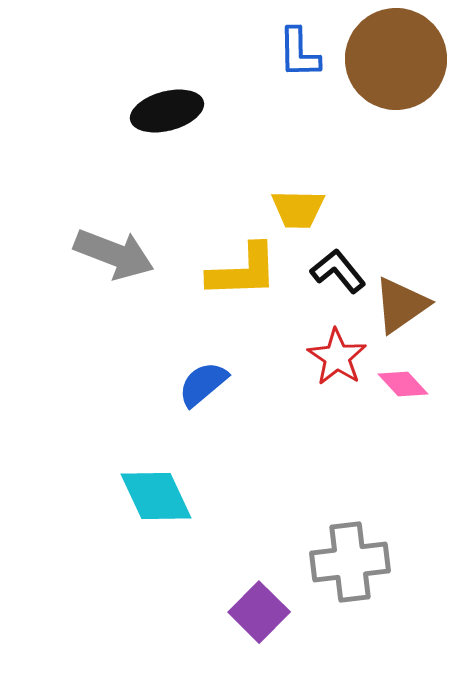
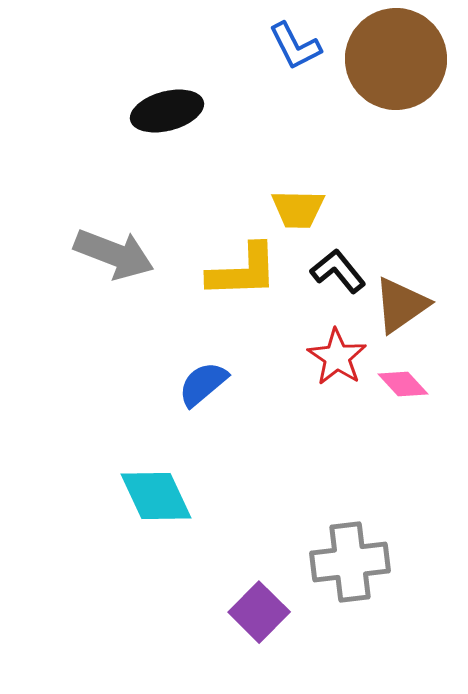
blue L-shape: moved 4 px left, 7 px up; rotated 26 degrees counterclockwise
